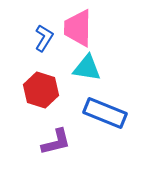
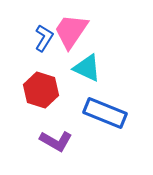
pink trapezoid: moved 7 px left, 3 px down; rotated 33 degrees clockwise
cyan triangle: rotated 16 degrees clockwise
purple L-shape: moved 1 px up; rotated 44 degrees clockwise
